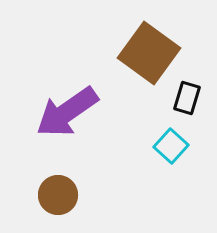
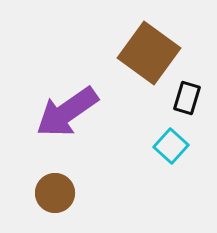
brown circle: moved 3 px left, 2 px up
